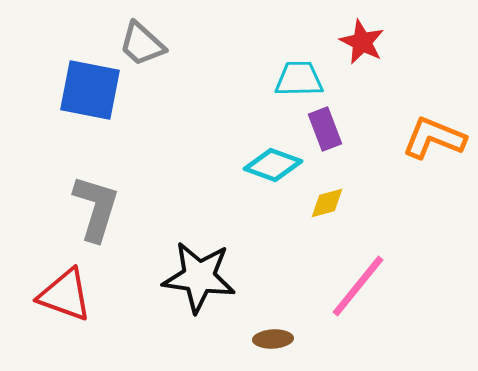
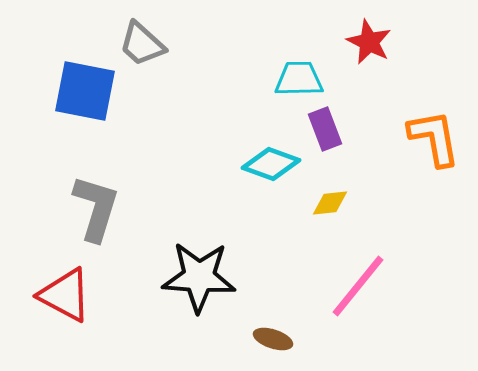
red star: moved 7 px right
blue square: moved 5 px left, 1 px down
orange L-shape: rotated 58 degrees clockwise
cyan diamond: moved 2 px left, 1 px up
yellow diamond: moved 3 px right; rotated 9 degrees clockwise
black star: rotated 4 degrees counterclockwise
red triangle: rotated 8 degrees clockwise
brown ellipse: rotated 21 degrees clockwise
